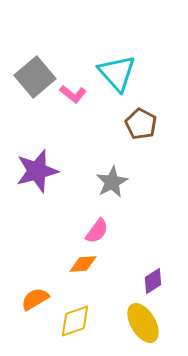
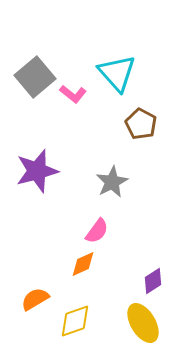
orange diamond: rotated 20 degrees counterclockwise
